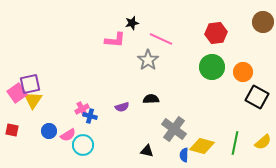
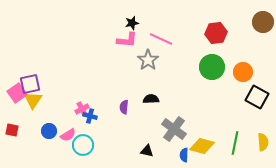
pink L-shape: moved 12 px right
purple semicircle: moved 2 px right; rotated 112 degrees clockwise
yellow semicircle: rotated 54 degrees counterclockwise
